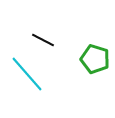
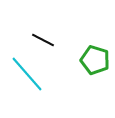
green pentagon: moved 1 px down
